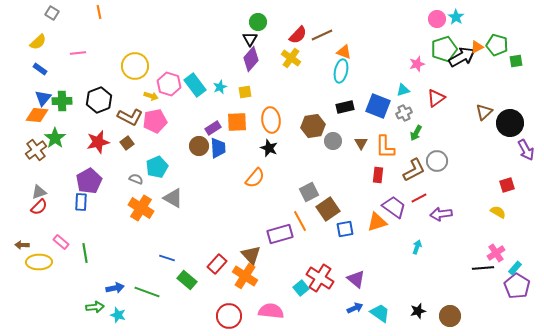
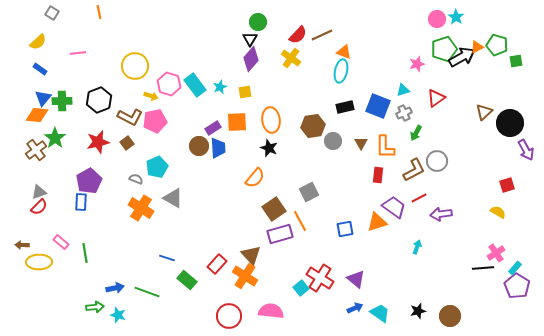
brown square at (328, 209): moved 54 px left
